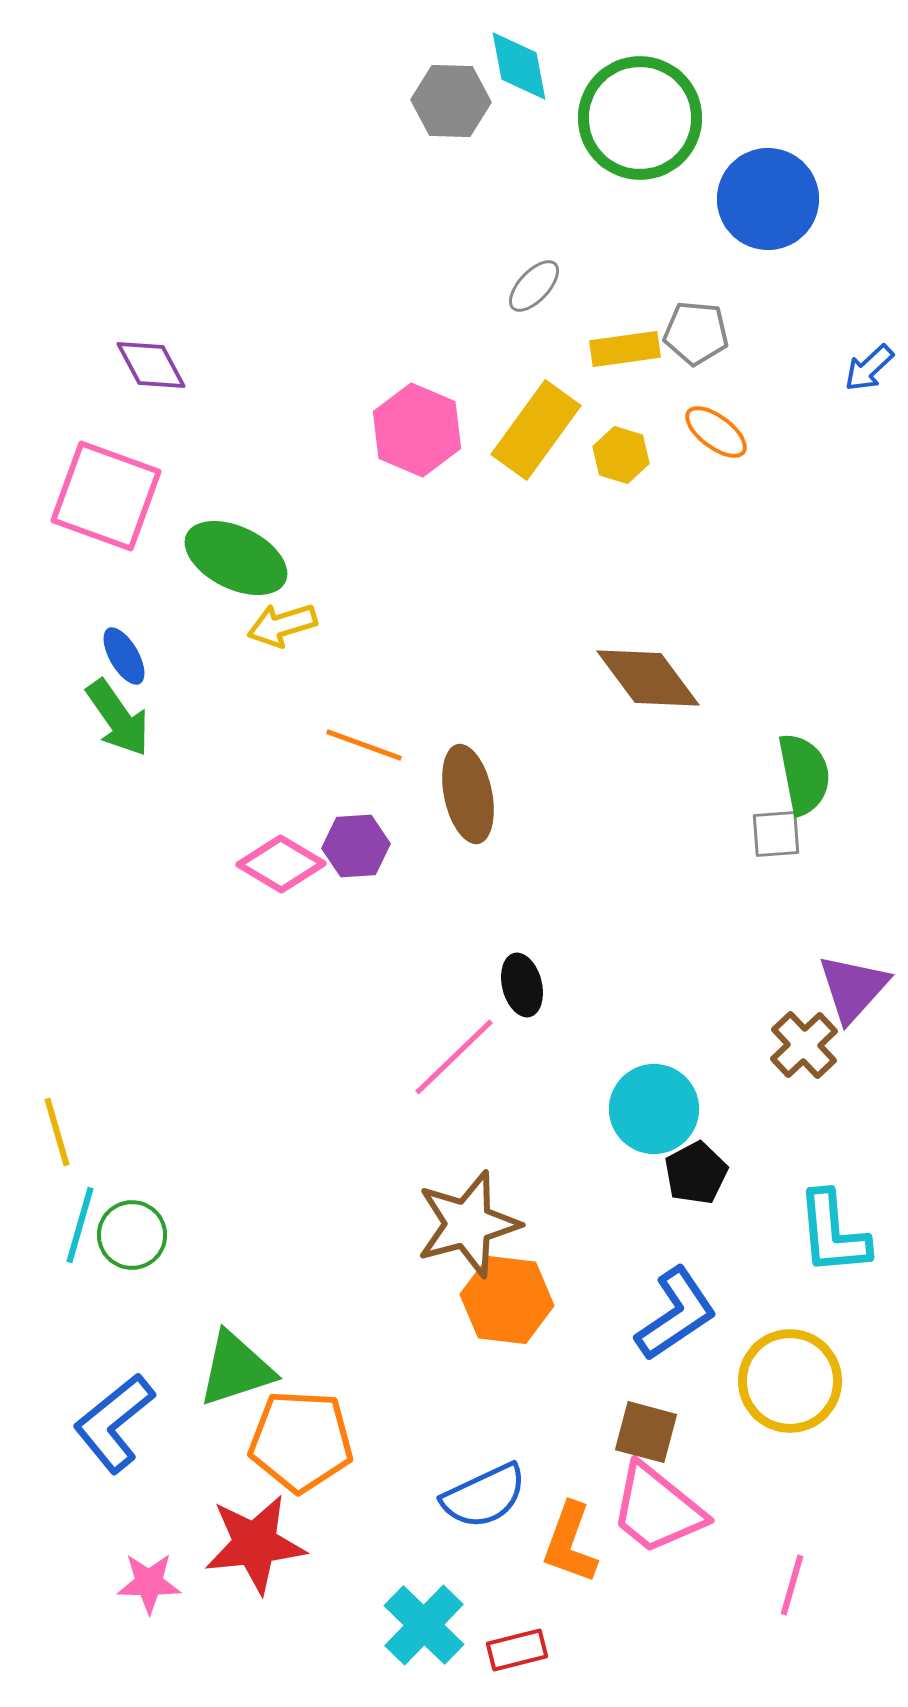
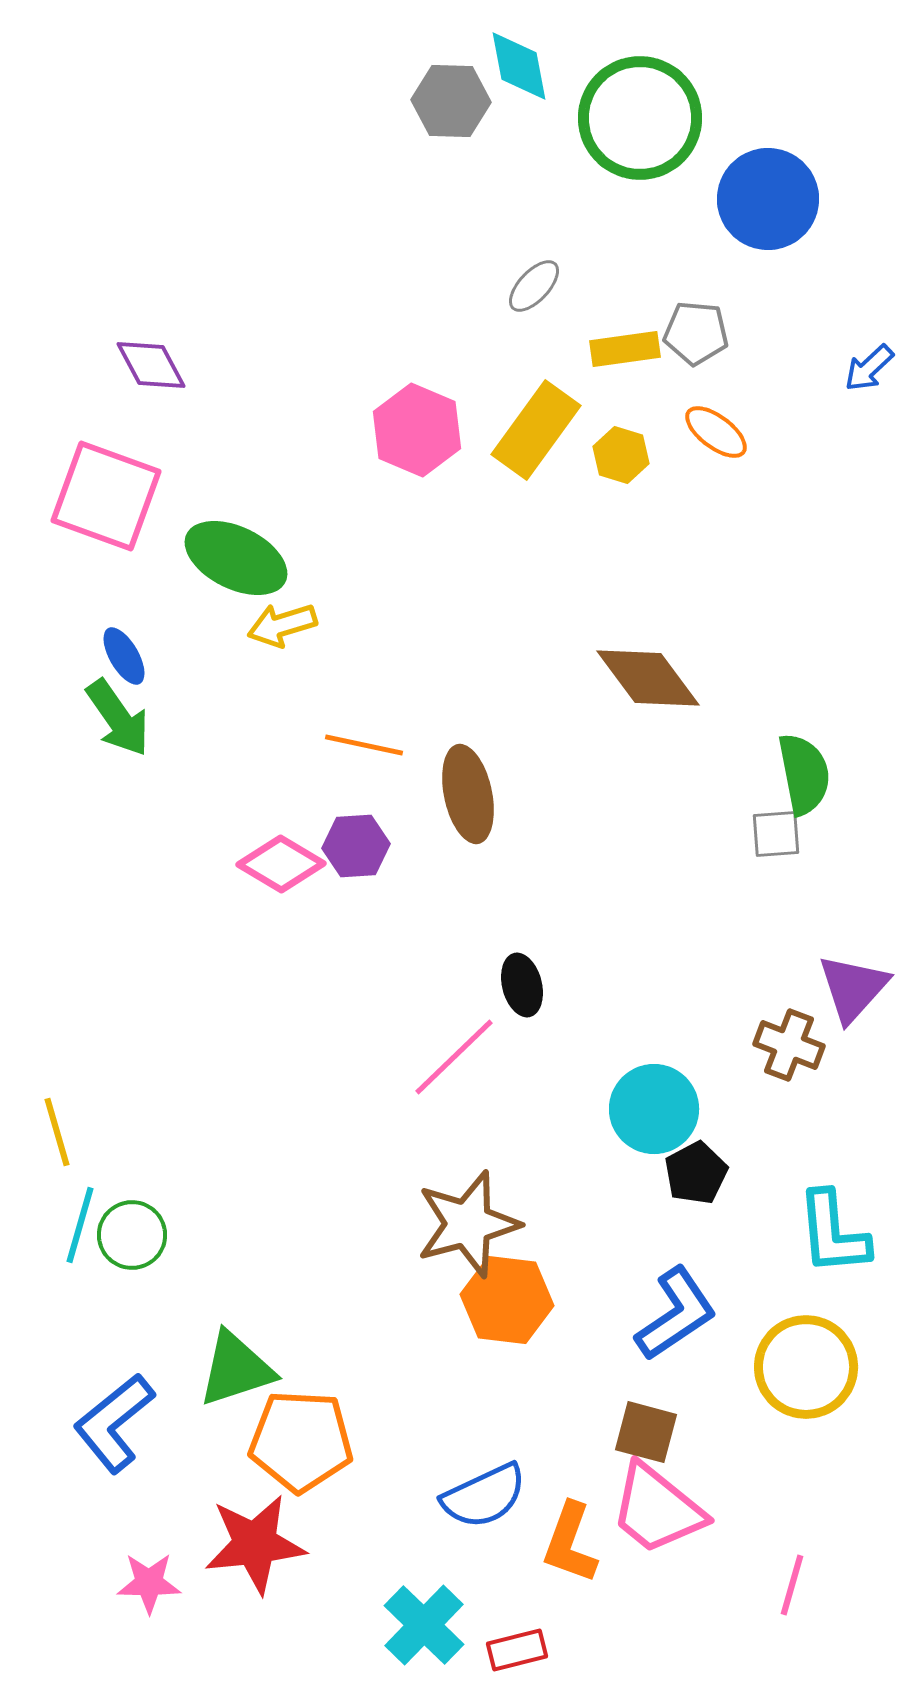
orange line at (364, 745): rotated 8 degrees counterclockwise
brown cross at (804, 1045): moved 15 px left; rotated 26 degrees counterclockwise
yellow circle at (790, 1381): moved 16 px right, 14 px up
